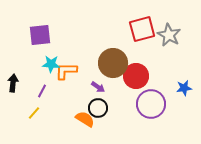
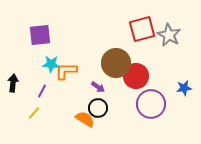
brown circle: moved 3 px right
